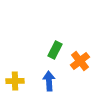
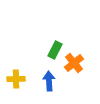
orange cross: moved 6 px left, 2 px down
yellow cross: moved 1 px right, 2 px up
